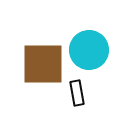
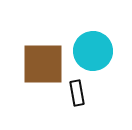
cyan circle: moved 4 px right, 1 px down
